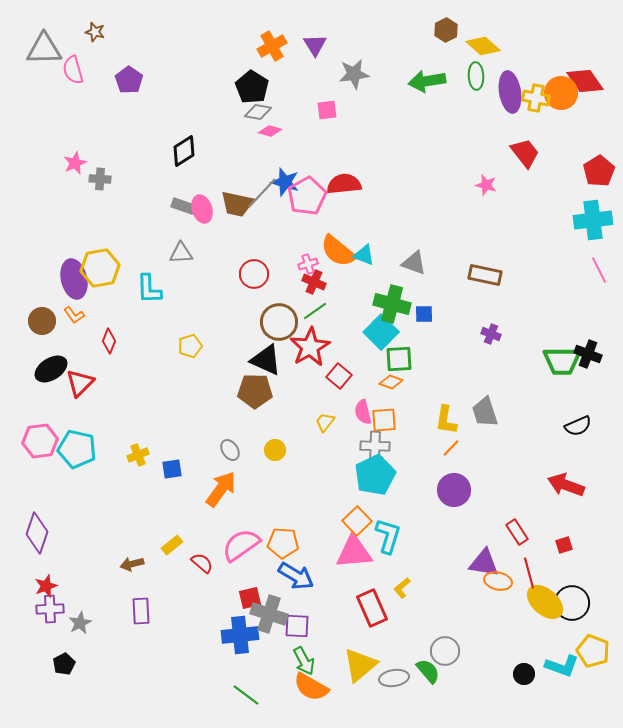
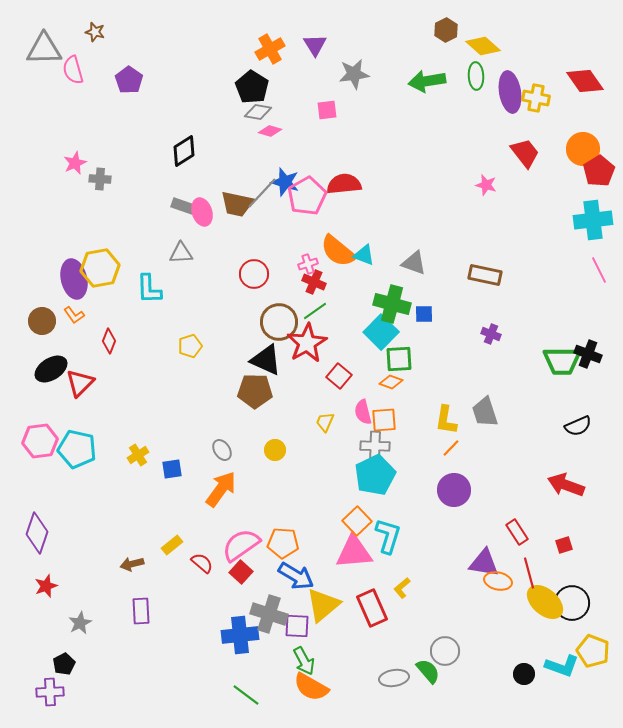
orange cross at (272, 46): moved 2 px left, 3 px down
orange circle at (561, 93): moved 22 px right, 56 px down
pink ellipse at (202, 209): moved 3 px down
red star at (310, 347): moved 3 px left, 4 px up
yellow trapezoid at (325, 422): rotated 15 degrees counterclockwise
gray ellipse at (230, 450): moved 8 px left
yellow cross at (138, 455): rotated 10 degrees counterclockwise
red square at (250, 598): moved 9 px left, 26 px up; rotated 35 degrees counterclockwise
purple cross at (50, 609): moved 83 px down
yellow triangle at (360, 665): moved 37 px left, 60 px up
